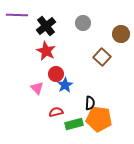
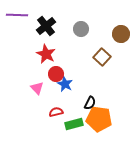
gray circle: moved 2 px left, 6 px down
red star: moved 3 px down
blue star: moved 1 px up; rotated 14 degrees counterclockwise
black semicircle: rotated 24 degrees clockwise
